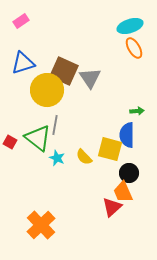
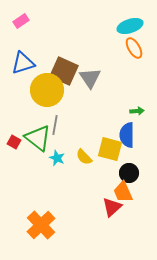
red square: moved 4 px right
